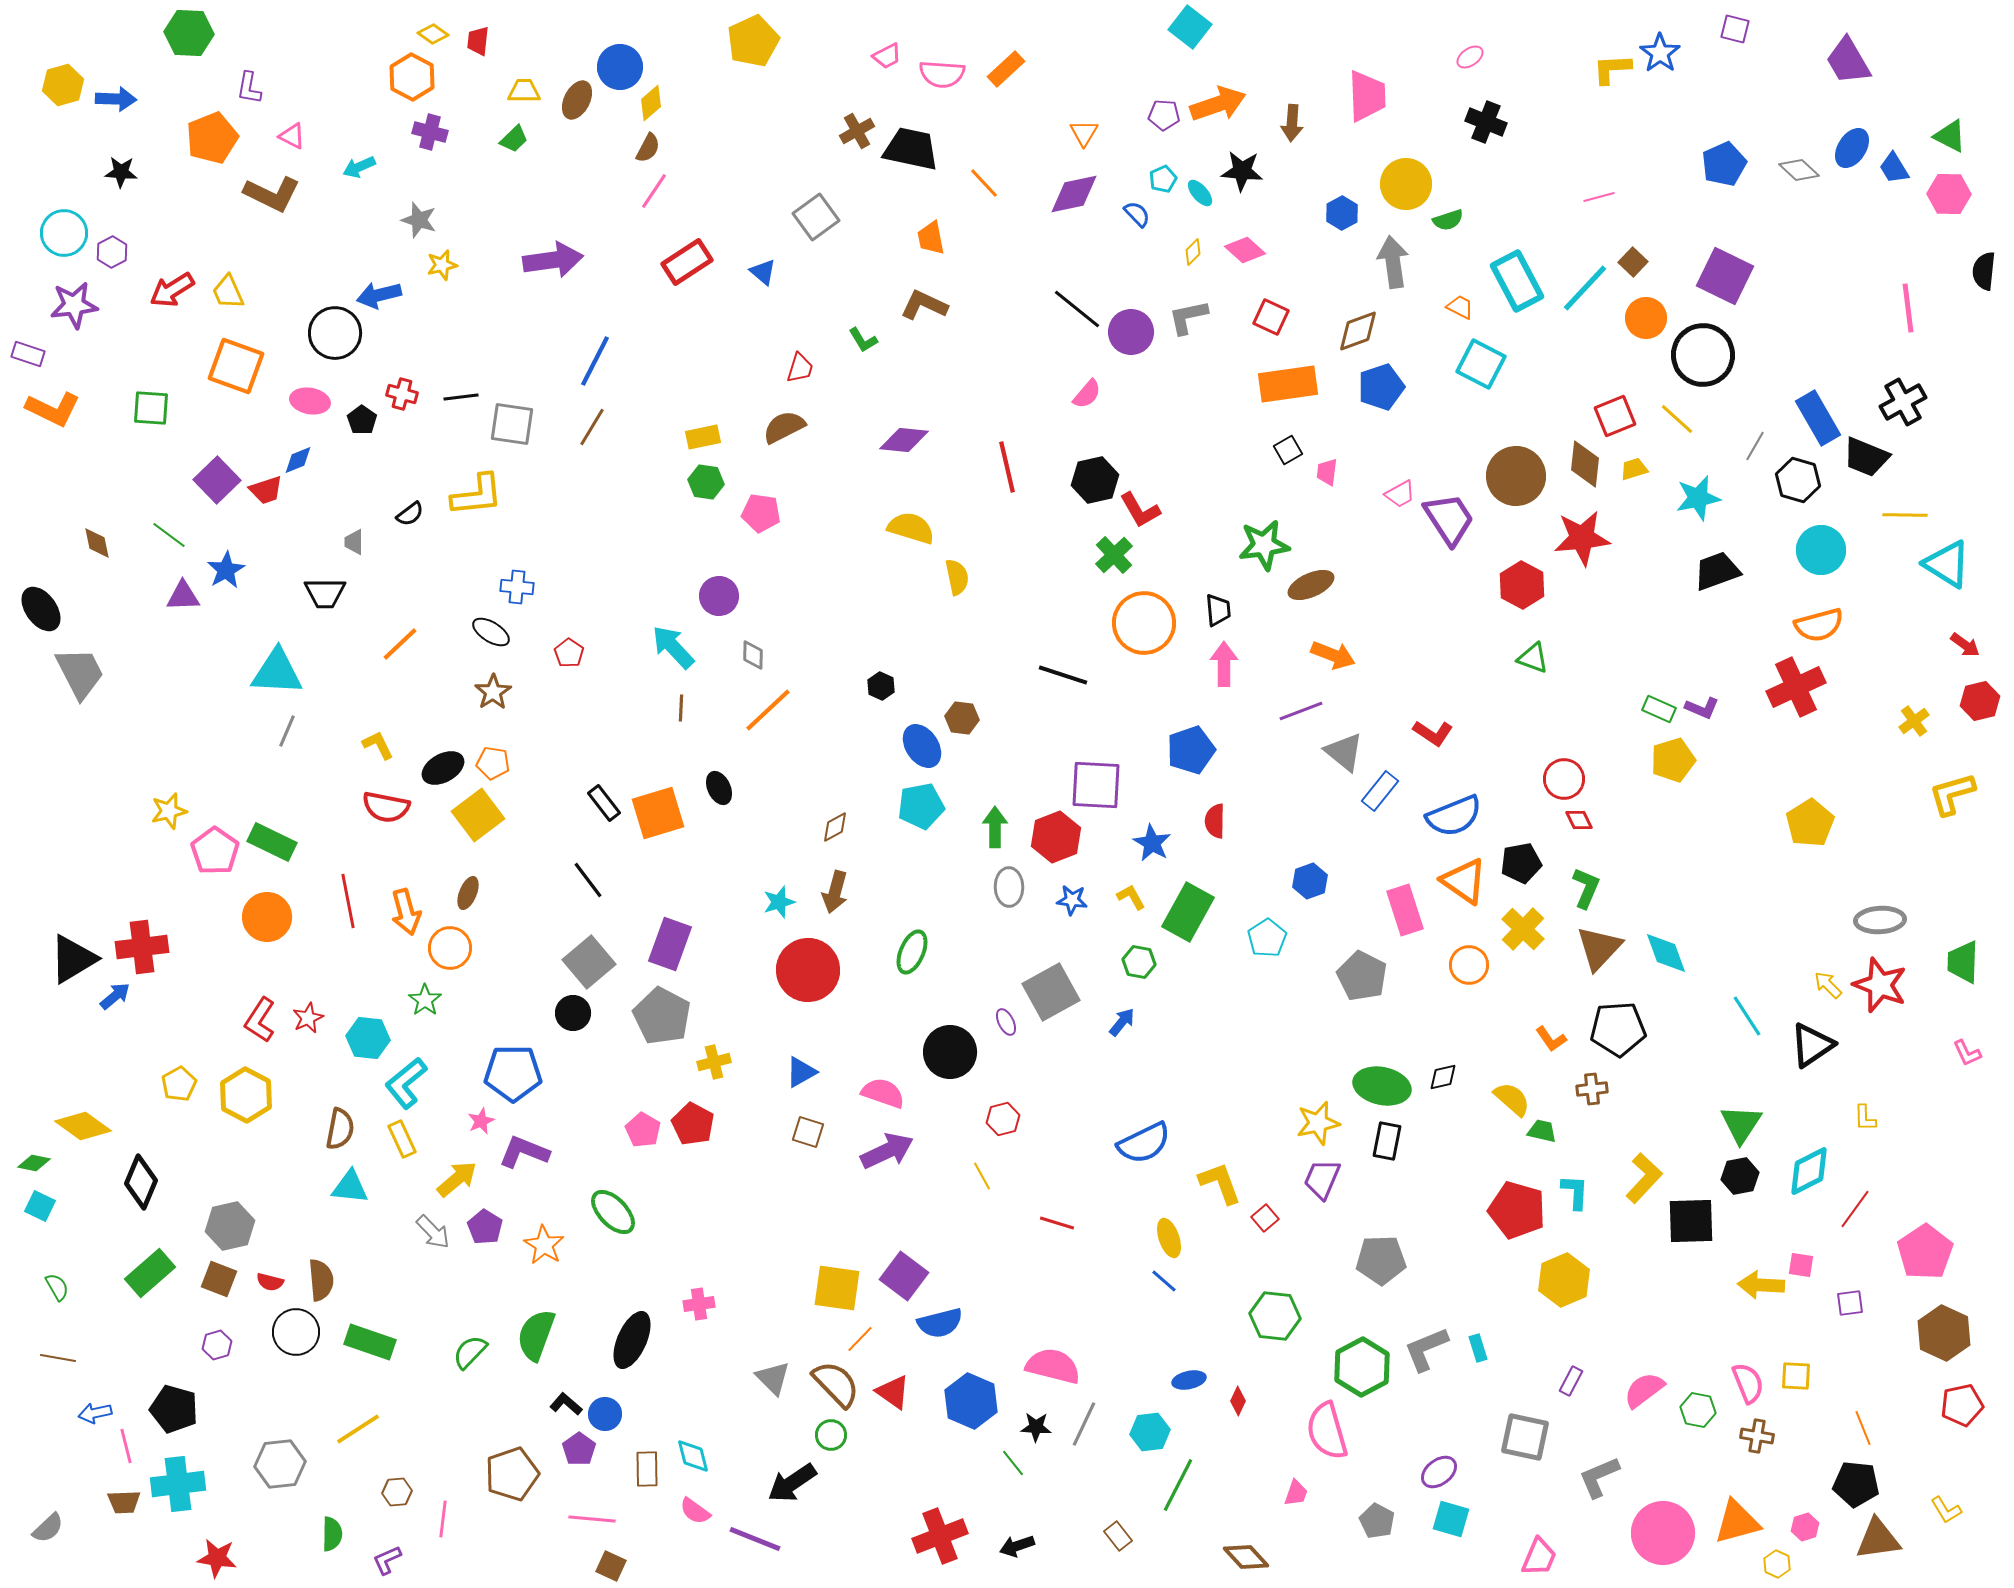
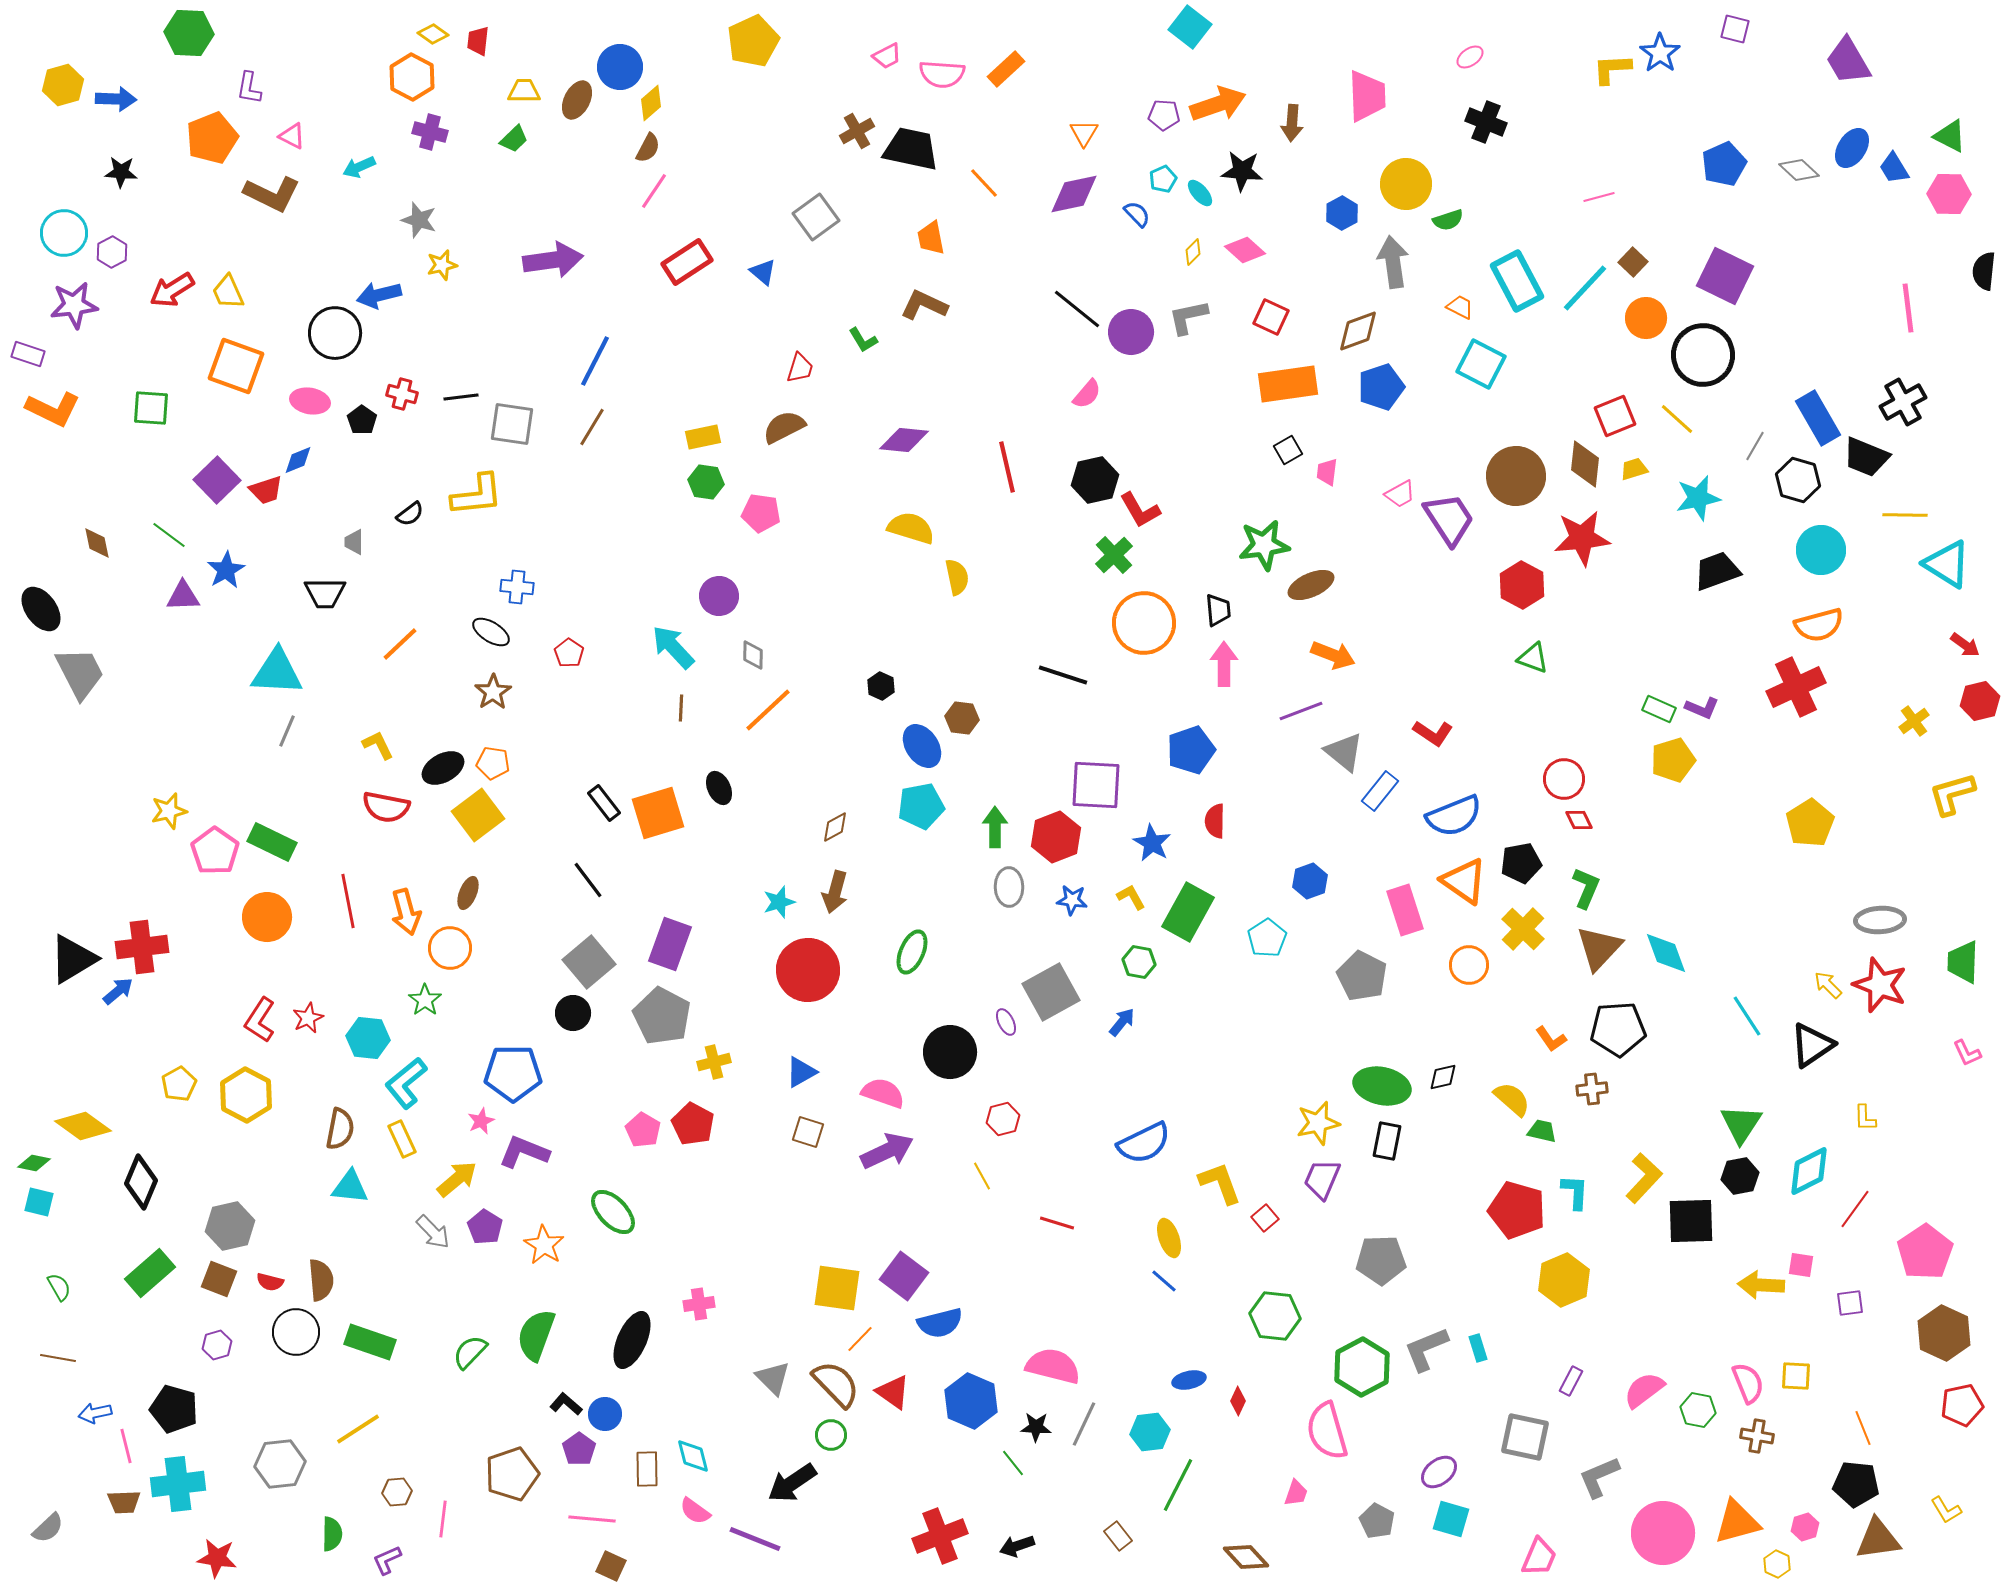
blue arrow at (115, 996): moved 3 px right, 5 px up
cyan square at (40, 1206): moved 1 px left, 4 px up; rotated 12 degrees counterclockwise
green semicircle at (57, 1287): moved 2 px right
